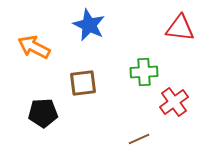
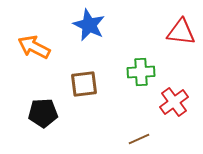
red triangle: moved 1 px right, 4 px down
green cross: moved 3 px left
brown square: moved 1 px right, 1 px down
